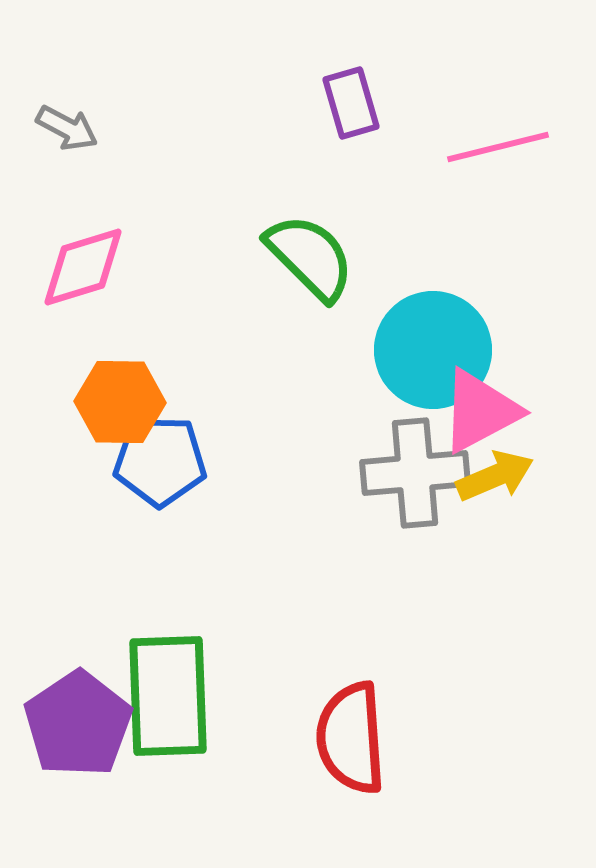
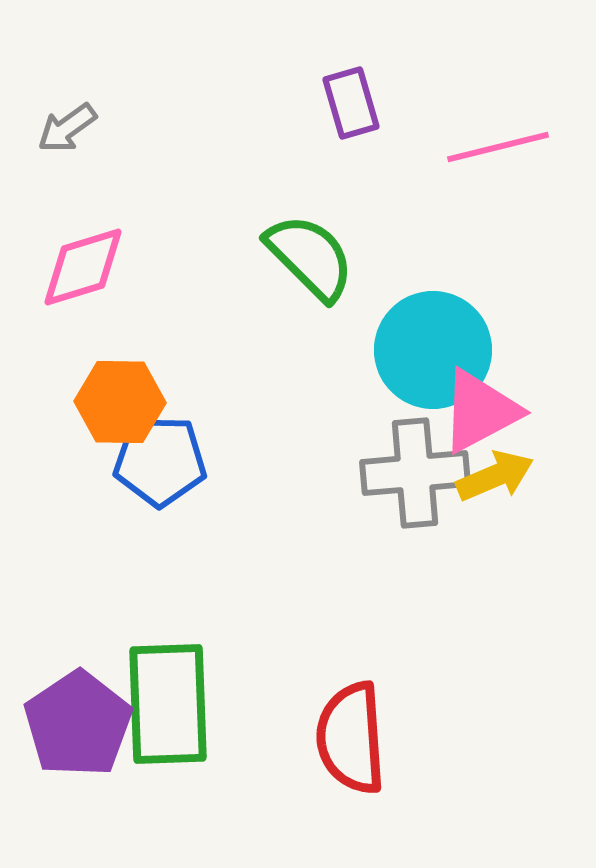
gray arrow: rotated 116 degrees clockwise
green rectangle: moved 8 px down
